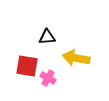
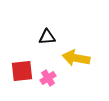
red square: moved 5 px left, 5 px down; rotated 15 degrees counterclockwise
pink cross: rotated 28 degrees clockwise
